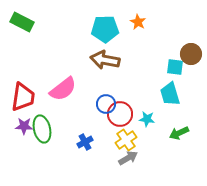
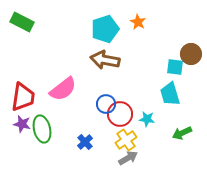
cyan pentagon: rotated 16 degrees counterclockwise
purple star: moved 2 px left, 2 px up; rotated 12 degrees clockwise
green arrow: moved 3 px right
blue cross: rotated 14 degrees counterclockwise
